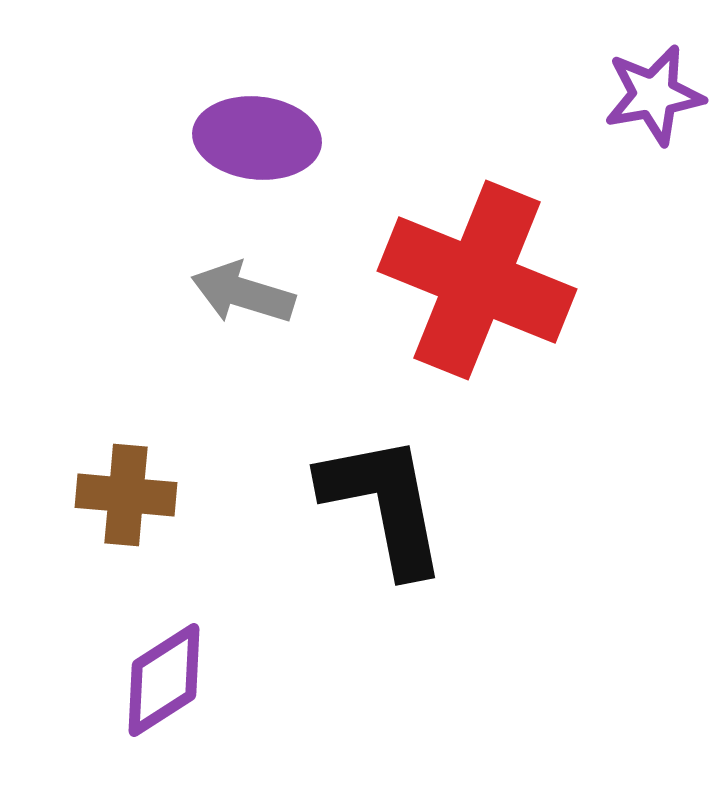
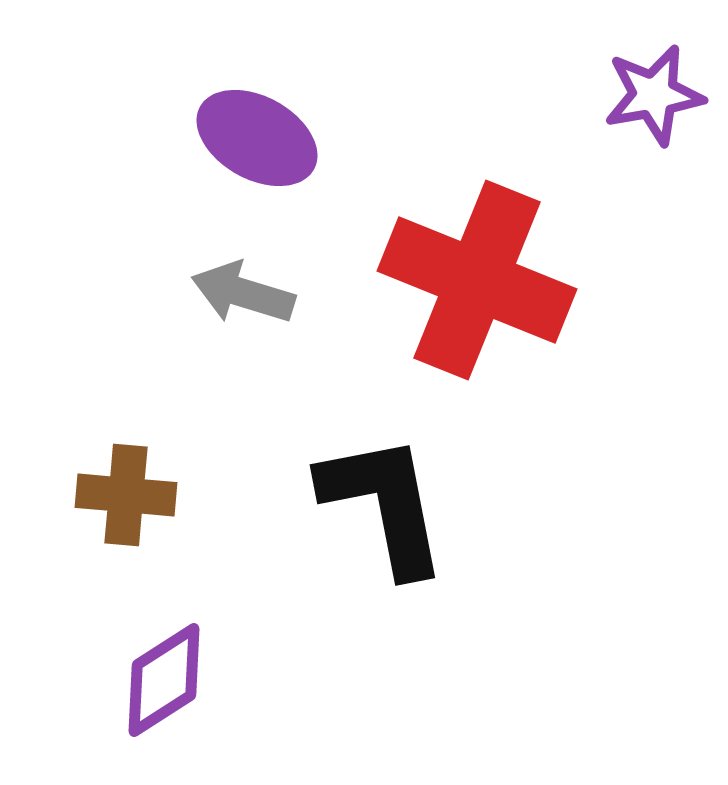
purple ellipse: rotated 23 degrees clockwise
